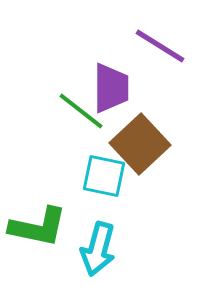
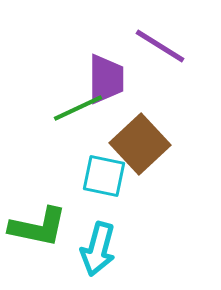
purple trapezoid: moved 5 px left, 9 px up
green line: moved 3 px left, 3 px up; rotated 63 degrees counterclockwise
